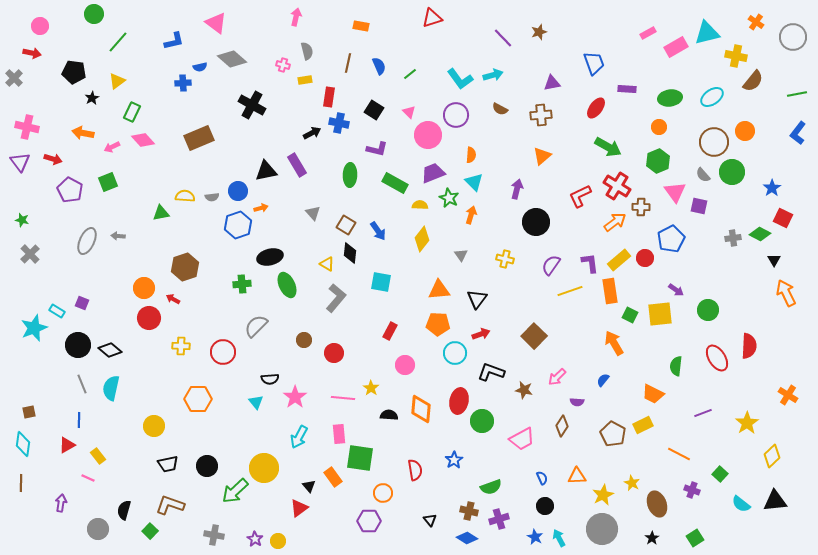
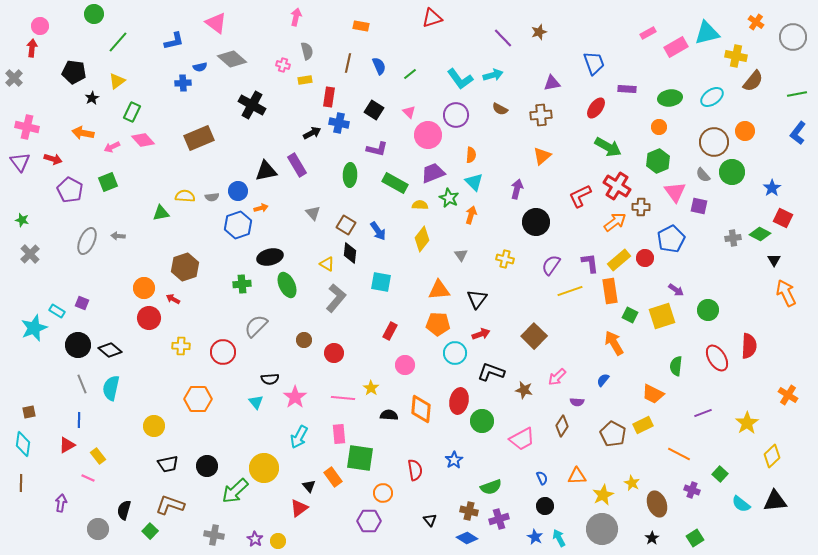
red arrow at (32, 53): moved 5 px up; rotated 96 degrees counterclockwise
yellow square at (660, 314): moved 2 px right, 2 px down; rotated 12 degrees counterclockwise
